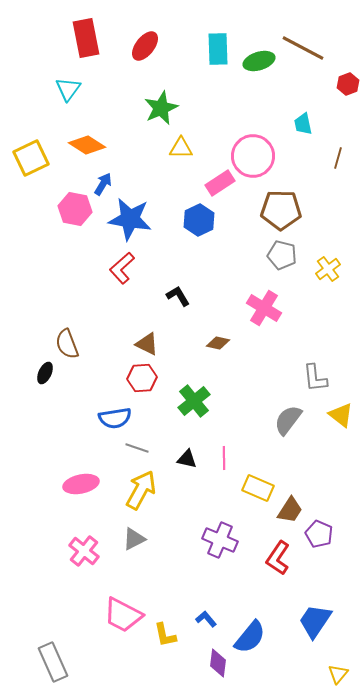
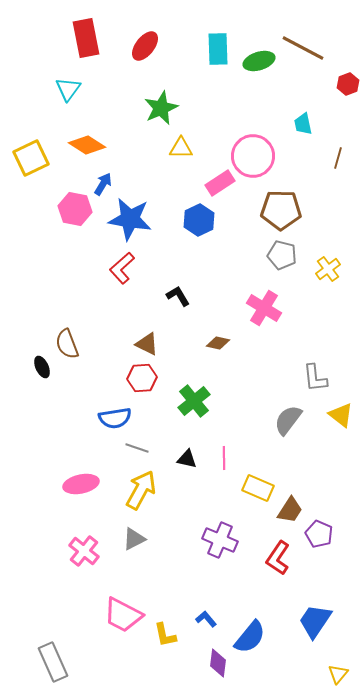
black ellipse at (45, 373): moved 3 px left, 6 px up; rotated 50 degrees counterclockwise
